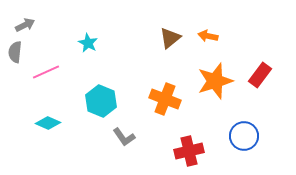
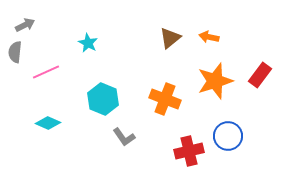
orange arrow: moved 1 px right, 1 px down
cyan hexagon: moved 2 px right, 2 px up
blue circle: moved 16 px left
